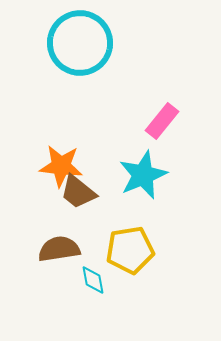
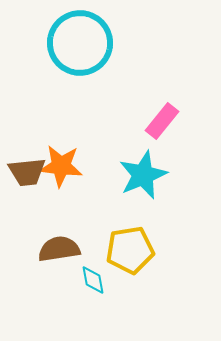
brown trapezoid: moved 51 px left, 20 px up; rotated 45 degrees counterclockwise
